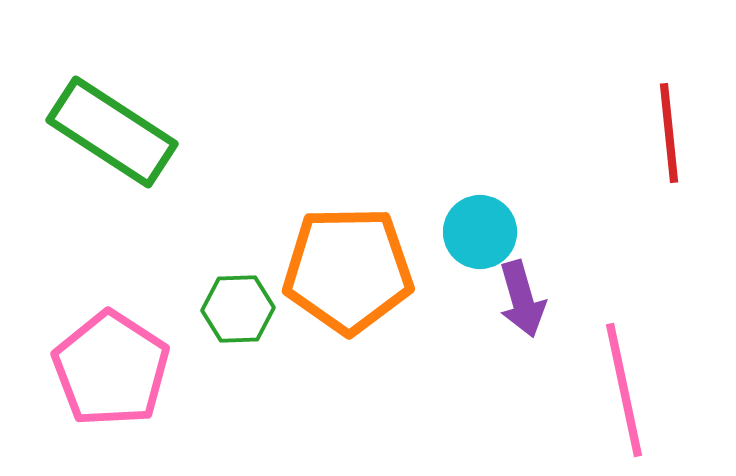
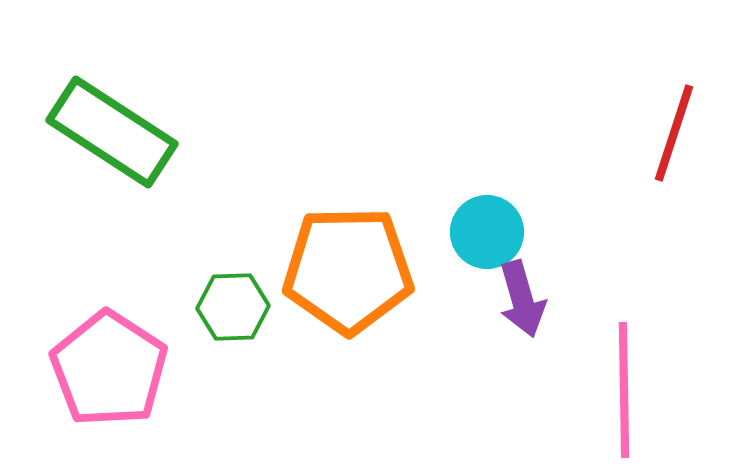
red line: moved 5 px right; rotated 24 degrees clockwise
cyan circle: moved 7 px right
green hexagon: moved 5 px left, 2 px up
pink pentagon: moved 2 px left
pink line: rotated 11 degrees clockwise
